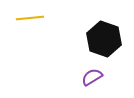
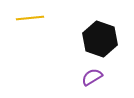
black hexagon: moved 4 px left
